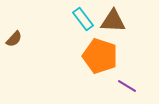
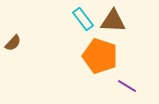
brown semicircle: moved 1 px left, 4 px down
